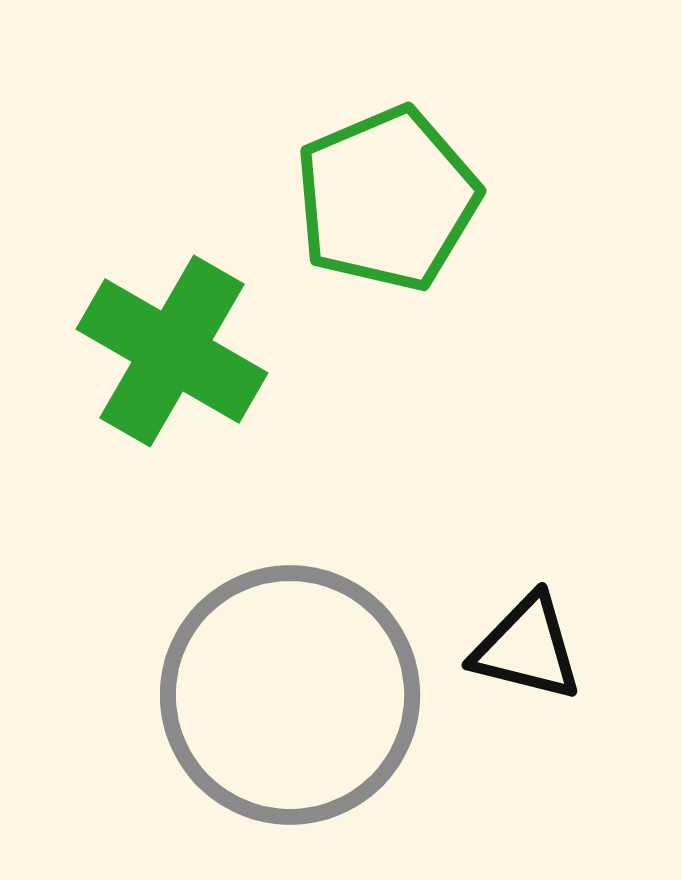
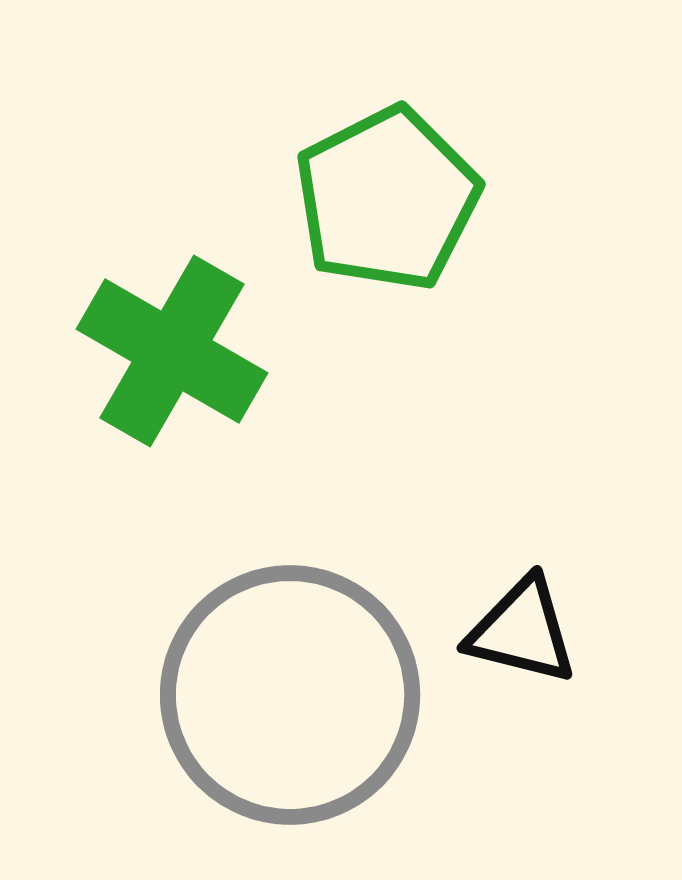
green pentagon: rotated 4 degrees counterclockwise
black triangle: moved 5 px left, 17 px up
